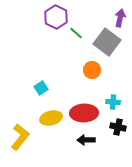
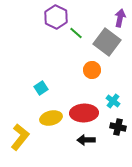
cyan cross: moved 1 px up; rotated 32 degrees clockwise
